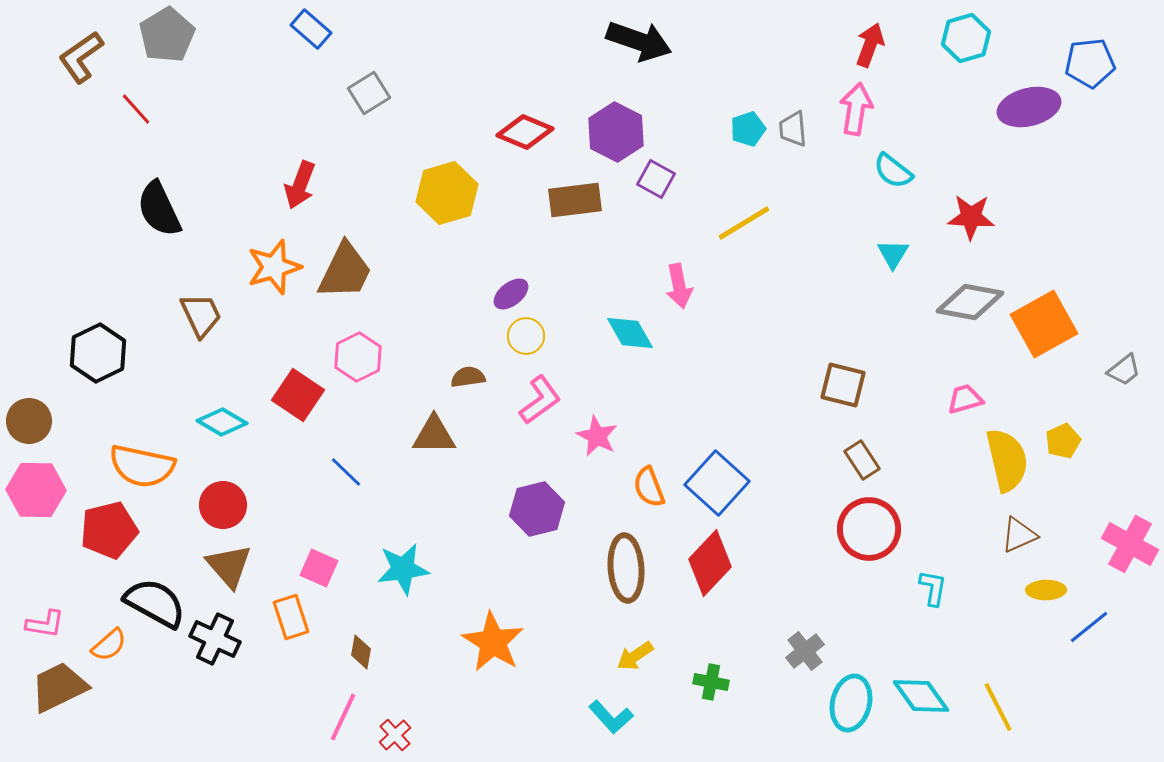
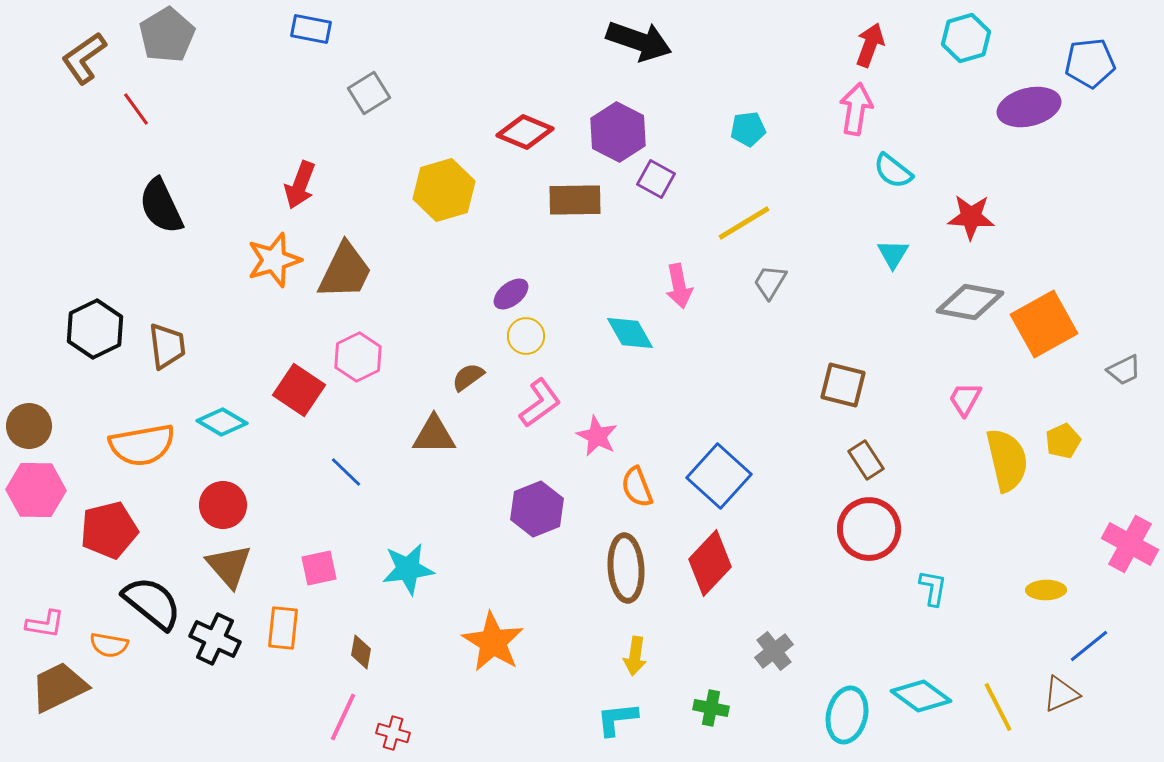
blue rectangle at (311, 29): rotated 30 degrees counterclockwise
brown L-shape at (81, 57): moved 3 px right, 1 px down
red line at (136, 109): rotated 6 degrees clockwise
cyan pentagon at (748, 129): rotated 12 degrees clockwise
gray trapezoid at (793, 129): moved 23 px left, 153 px down; rotated 36 degrees clockwise
purple hexagon at (616, 132): moved 2 px right
yellow hexagon at (447, 193): moved 3 px left, 3 px up
brown rectangle at (575, 200): rotated 6 degrees clockwise
black semicircle at (159, 209): moved 2 px right, 3 px up
orange star at (274, 267): moved 7 px up
brown trapezoid at (201, 315): moved 34 px left, 31 px down; rotated 18 degrees clockwise
black hexagon at (98, 353): moved 3 px left, 24 px up
gray trapezoid at (1124, 370): rotated 12 degrees clockwise
brown semicircle at (468, 377): rotated 28 degrees counterclockwise
red square at (298, 395): moved 1 px right, 5 px up
pink trapezoid at (965, 399): rotated 45 degrees counterclockwise
pink L-shape at (540, 400): moved 3 px down
brown circle at (29, 421): moved 5 px down
brown rectangle at (862, 460): moved 4 px right
orange semicircle at (142, 466): moved 21 px up; rotated 22 degrees counterclockwise
blue square at (717, 483): moved 2 px right, 7 px up
orange semicircle at (649, 487): moved 12 px left
purple hexagon at (537, 509): rotated 8 degrees counterclockwise
brown triangle at (1019, 535): moved 42 px right, 159 px down
pink square at (319, 568): rotated 36 degrees counterclockwise
cyan star at (403, 569): moved 5 px right
black semicircle at (155, 603): moved 3 px left; rotated 10 degrees clockwise
orange rectangle at (291, 617): moved 8 px left, 11 px down; rotated 24 degrees clockwise
blue line at (1089, 627): moved 19 px down
orange semicircle at (109, 645): rotated 51 degrees clockwise
gray cross at (805, 651): moved 31 px left
yellow arrow at (635, 656): rotated 48 degrees counterclockwise
green cross at (711, 682): moved 26 px down
cyan diamond at (921, 696): rotated 18 degrees counterclockwise
cyan ellipse at (851, 703): moved 4 px left, 12 px down
cyan L-shape at (611, 717): moved 6 px right, 2 px down; rotated 126 degrees clockwise
red cross at (395, 735): moved 2 px left, 2 px up; rotated 32 degrees counterclockwise
